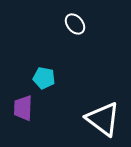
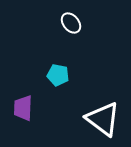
white ellipse: moved 4 px left, 1 px up
cyan pentagon: moved 14 px right, 3 px up
